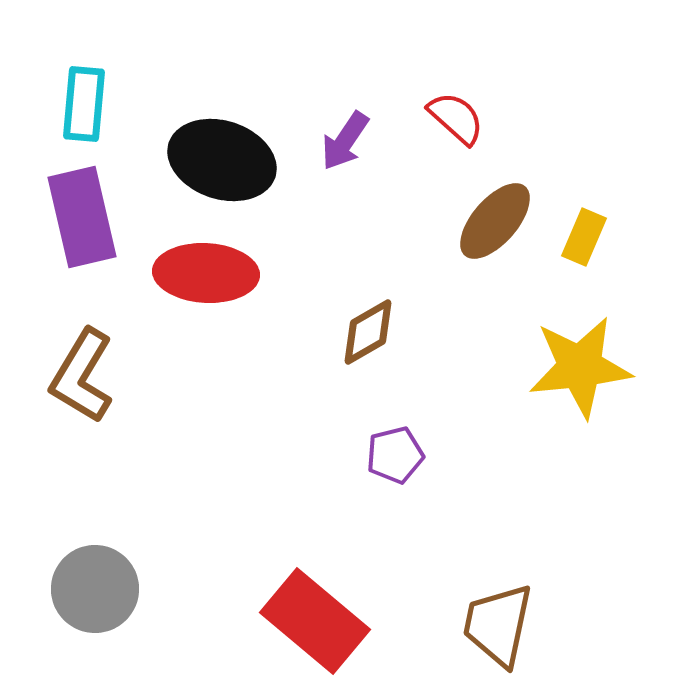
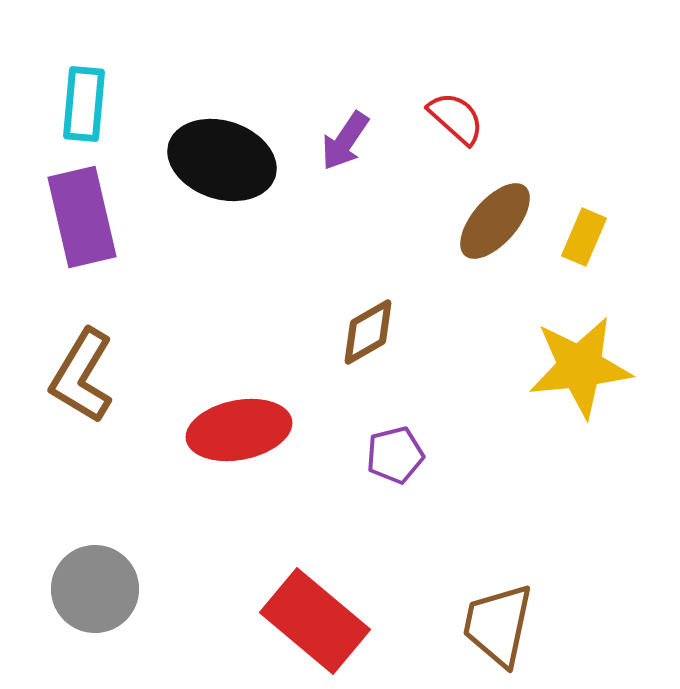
red ellipse: moved 33 px right, 157 px down; rotated 14 degrees counterclockwise
